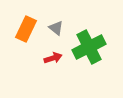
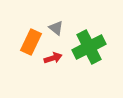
orange rectangle: moved 5 px right, 13 px down
